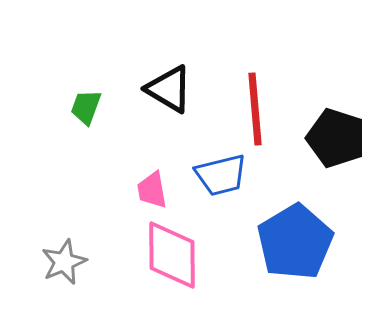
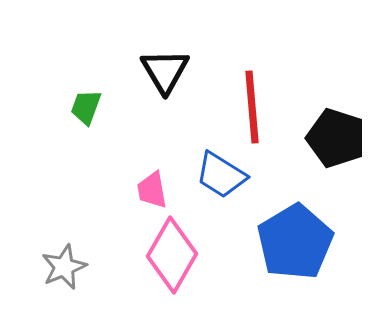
black triangle: moved 4 px left, 18 px up; rotated 28 degrees clockwise
red line: moved 3 px left, 2 px up
blue trapezoid: rotated 46 degrees clockwise
pink diamond: rotated 30 degrees clockwise
gray star: moved 5 px down
